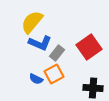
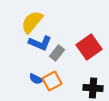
orange square: moved 2 px left, 7 px down
